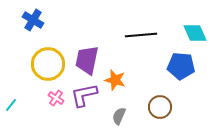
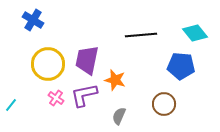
cyan diamond: rotated 15 degrees counterclockwise
brown circle: moved 4 px right, 3 px up
